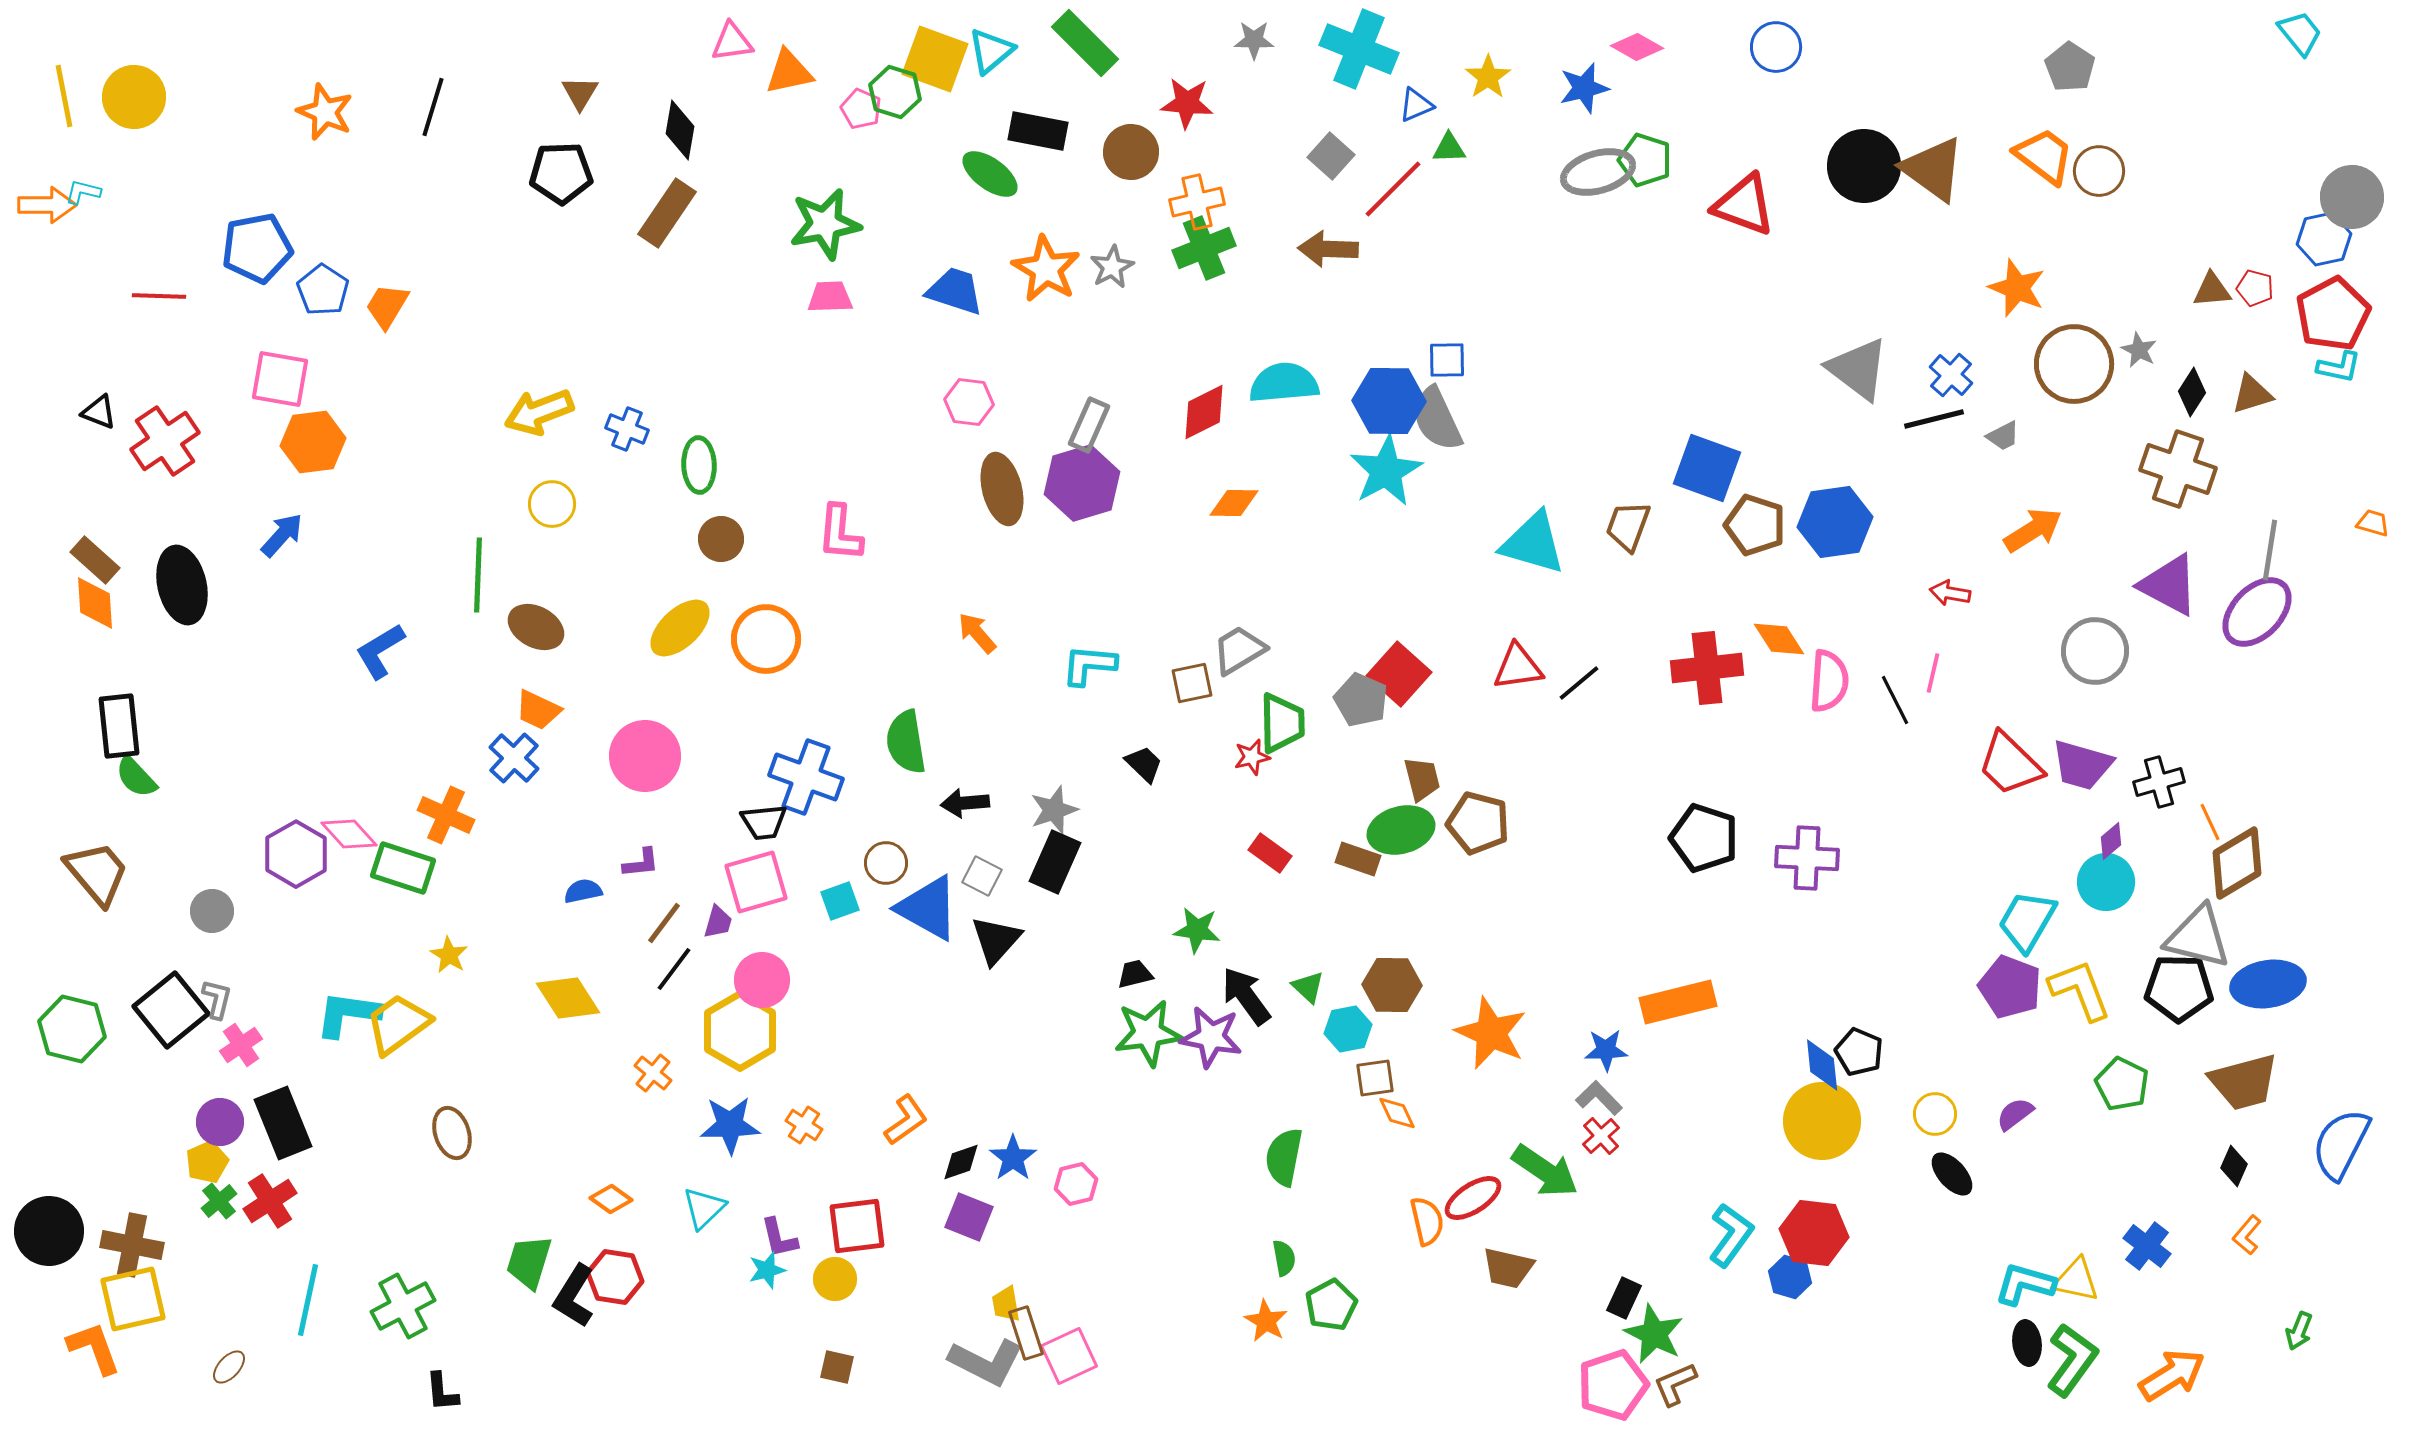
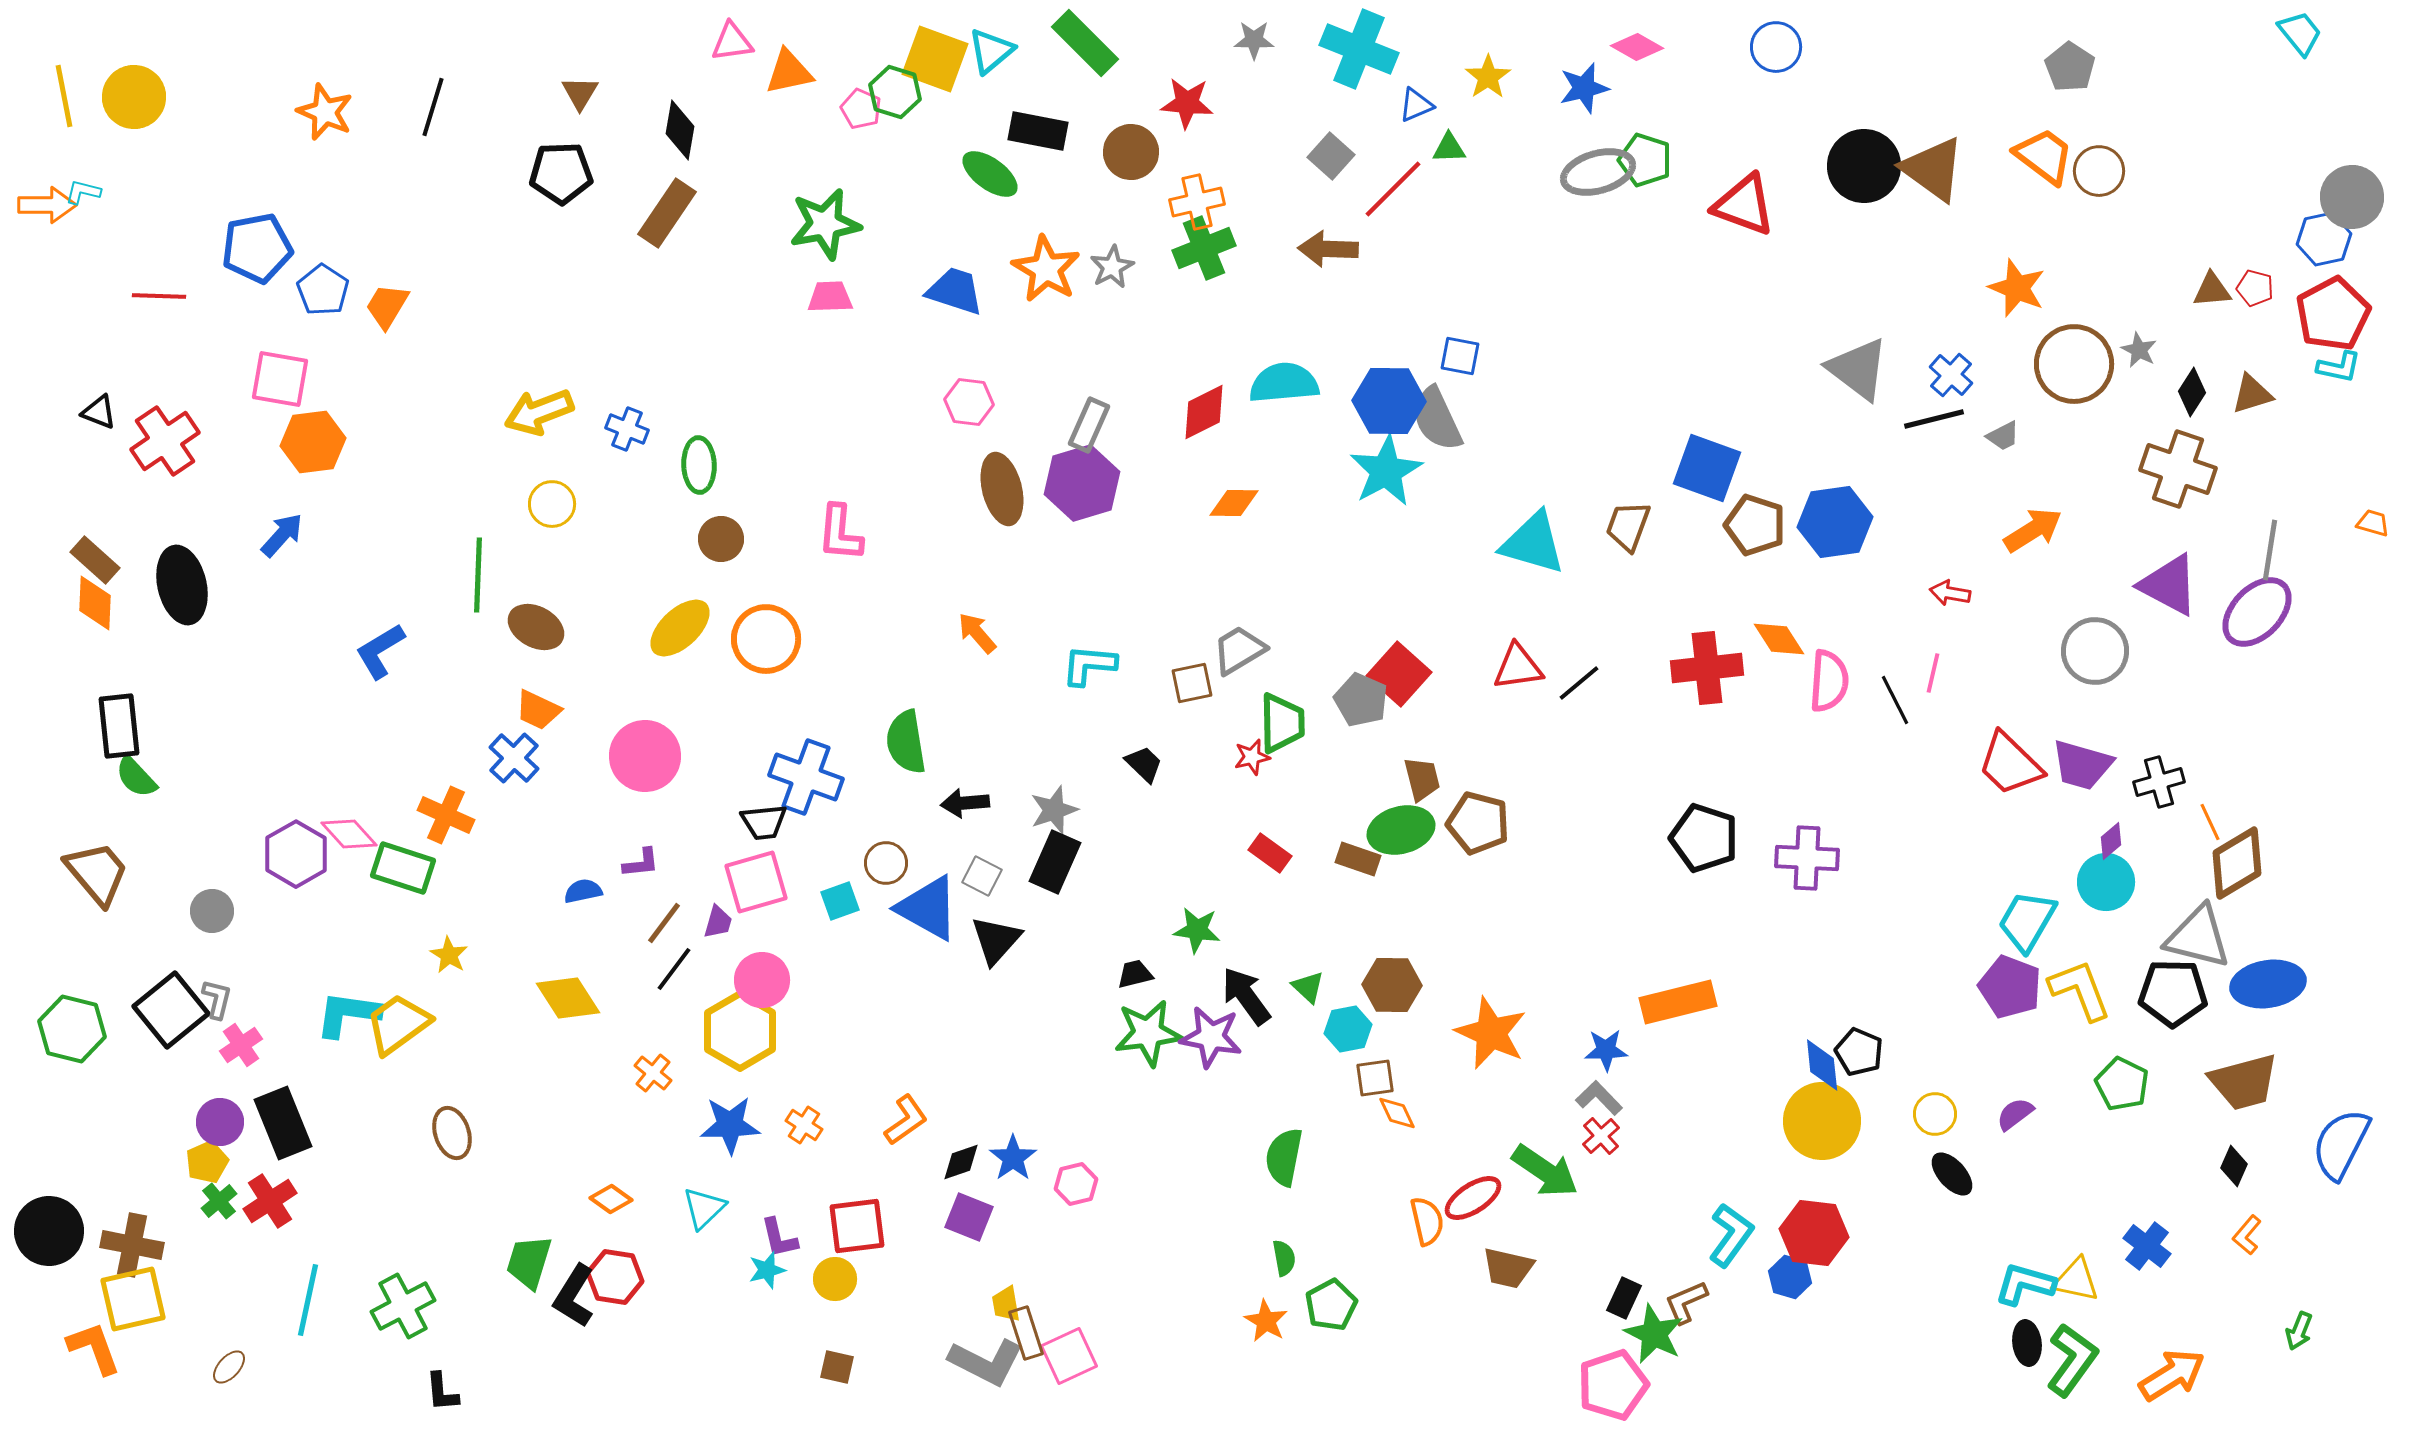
blue square at (1447, 360): moved 13 px right, 4 px up; rotated 12 degrees clockwise
orange diamond at (95, 603): rotated 6 degrees clockwise
black pentagon at (2179, 988): moved 6 px left, 5 px down
brown L-shape at (1675, 1384): moved 11 px right, 82 px up
